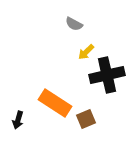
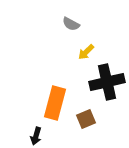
gray semicircle: moved 3 px left
black cross: moved 7 px down
orange rectangle: rotated 72 degrees clockwise
black arrow: moved 18 px right, 16 px down
